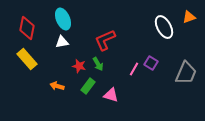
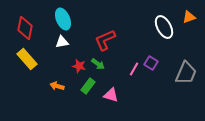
red diamond: moved 2 px left
green arrow: rotated 24 degrees counterclockwise
